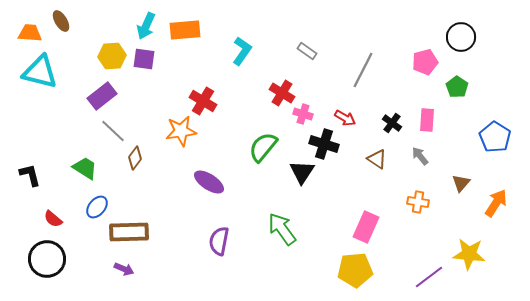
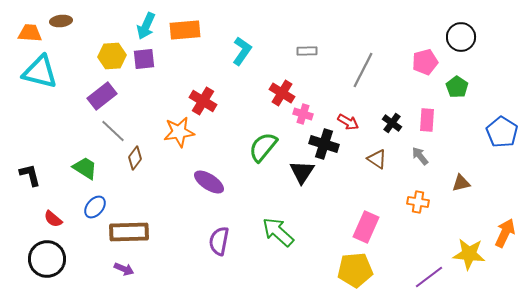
brown ellipse at (61, 21): rotated 65 degrees counterclockwise
gray rectangle at (307, 51): rotated 36 degrees counterclockwise
purple square at (144, 59): rotated 15 degrees counterclockwise
red arrow at (345, 118): moved 3 px right, 4 px down
orange star at (181, 131): moved 2 px left, 1 px down
blue pentagon at (495, 137): moved 7 px right, 5 px up
brown triangle at (461, 183): rotated 36 degrees clockwise
orange arrow at (496, 203): moved 9 px right, 30 px down; rotated 8 degrees counterclockwise
blue ellipse at (97, 207): moved 2 px left
green arrow at (282, 229): moved 4 px left, 3 px down; rotated 12 degrees counterclockwise
